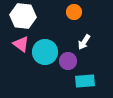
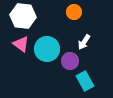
cyan circle: moved 2 px right, 3 px up
purple circle: moved 2 px right
cyan rectangle: rotated 66 degrees clockwise
